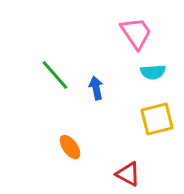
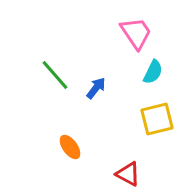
cyan semicircle: rotated 60 degrees counterclockwise
blue arrow: rotated 50 degrees clockwise
